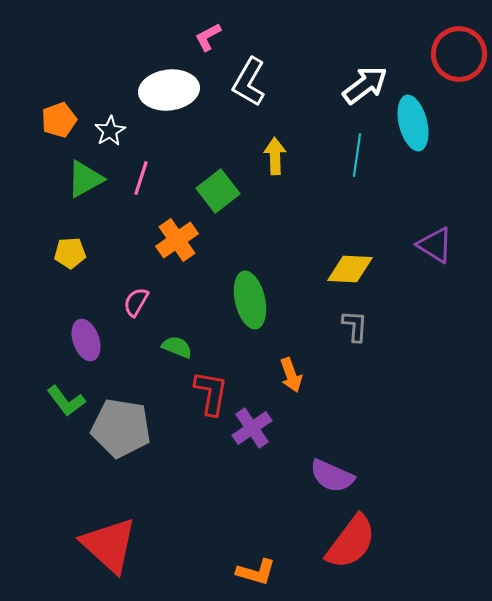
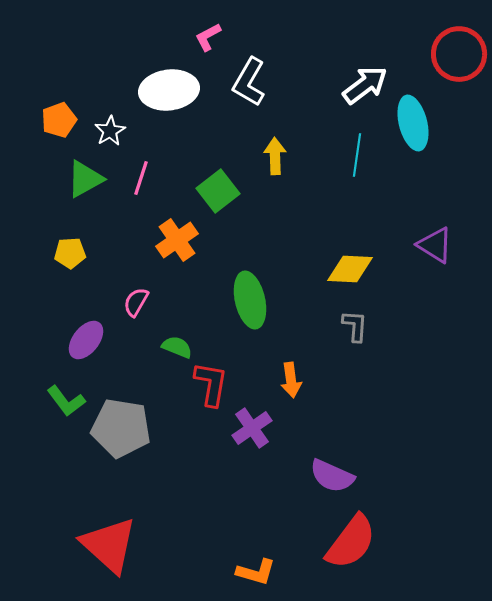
purple ellipse: rotated 57 degrees clockwise
orange arrow: moved 5 px down; rotated 12 degrees clockwise
red L-shape: moved 9 px up
